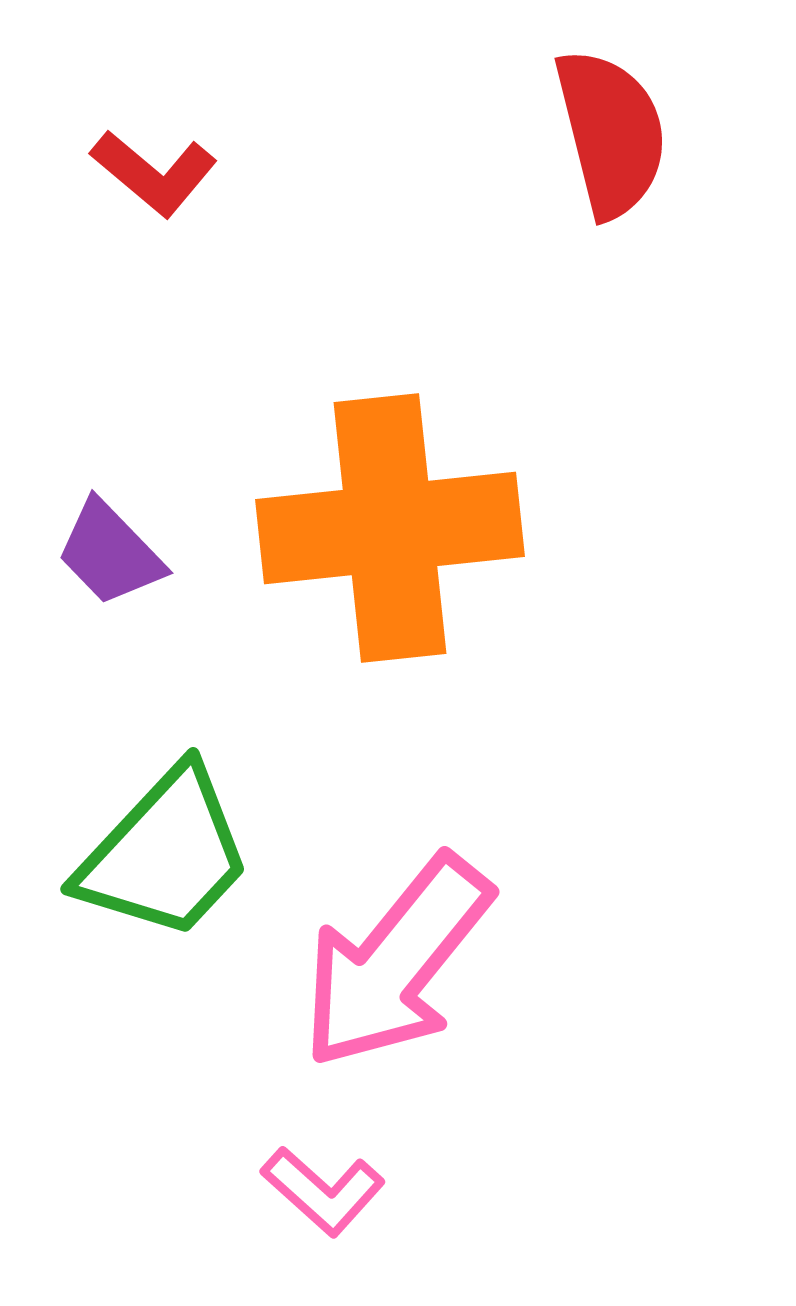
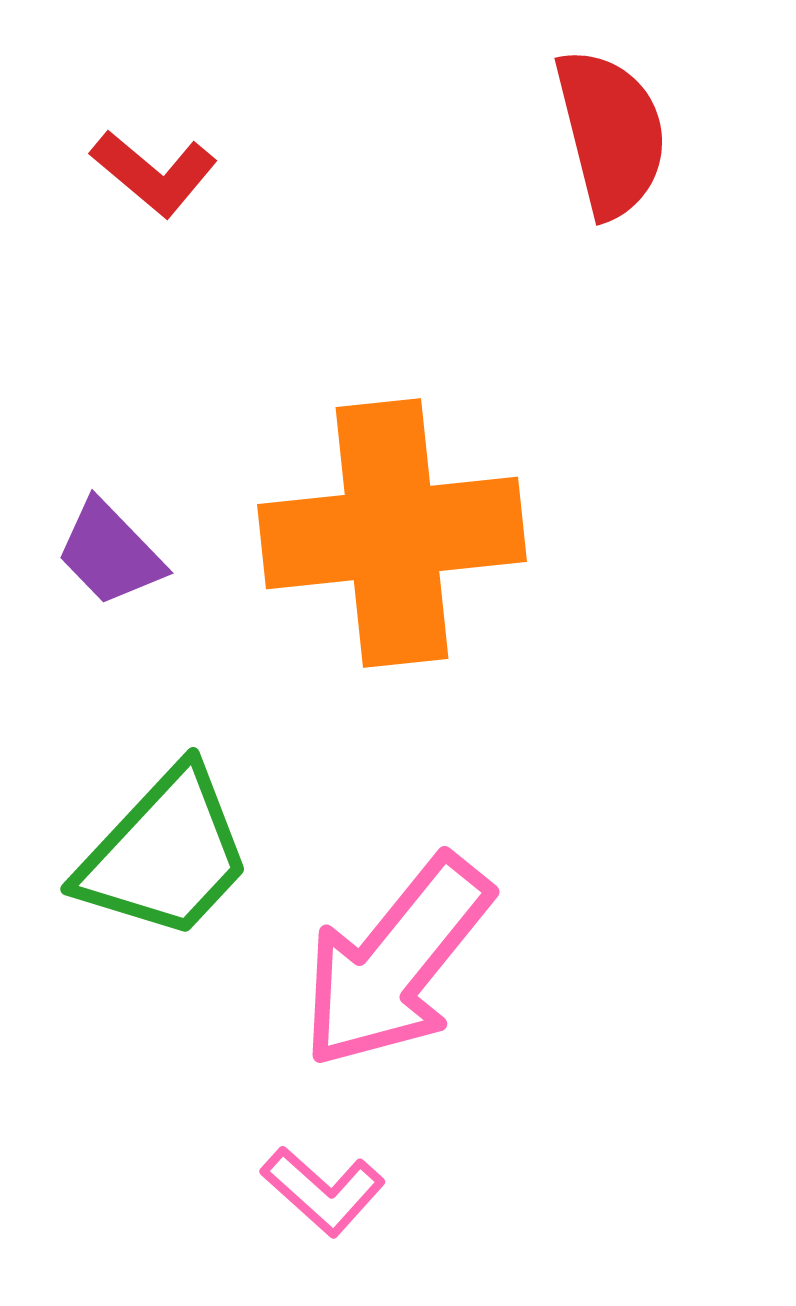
orange cross: moved 2 px right, 5 px down
